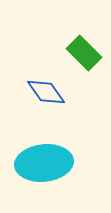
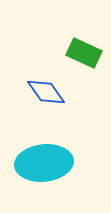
green rectangle: rotated 20 degrees counterclockwise
